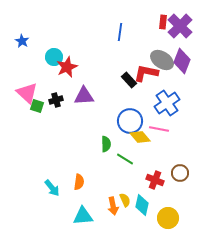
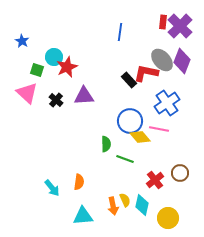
gray ellipse: rotated 15 degrees clockwise
black cross: rotated 32 degrees counterclockwise
green square: moved 36 px up
green line: rotated 12 degrees counterclockwise
red cross: rotated 30 degrees clockwise
